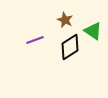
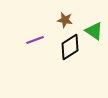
brown star: rotated 14 degrees counterclockwise
green triangle: moved 1 px right
